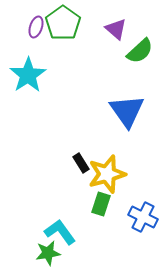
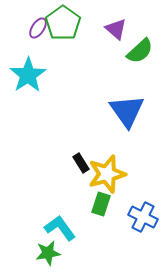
purple ellipse: moved 2 px right, 1 px down; rotated 15 degrees clockwise
cyan L-shape: moved 4 px up
